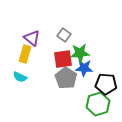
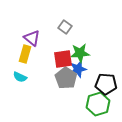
gray square: moved 1 px right, 8 px up
blue star: moved 6 px left, 1 px down; rotated 18 degrees counterclockwise
